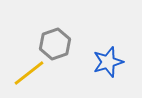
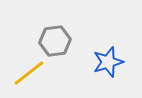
gray hexagon: moved 3 px up; rotated 12 degrees clockwise
